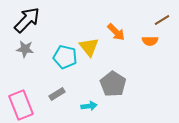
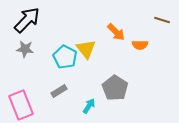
brown line: rotated 49 degrees clockwise
orange semicircle: moved 10 px left, 4 px down
yellow triangle: moved 3 px left, 2 px down
cyan pentagon: rotated 15 degrees clockwise
gray pentagon: moved 2 px right, 4 px down
gray rectangle: moved 2 px right, 3 px up
cyan arrow: rotated 49 degrees counterclockwise
